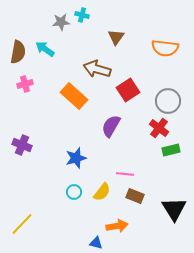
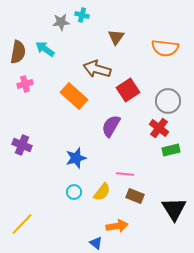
blue triangle: rotated 24 degrees clockwise
